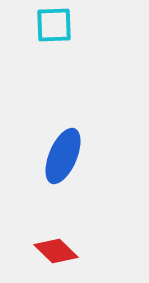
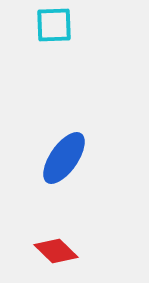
blue ellipse: moved 1 px right, 2 px down; rotated 12 degrees clockwise
